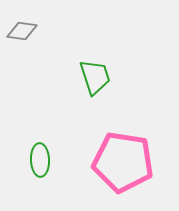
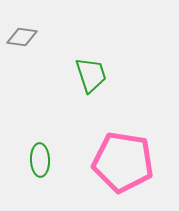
gray diamond: moved 6 px down
green trapezoid: moved 4 px left, 2 px up
